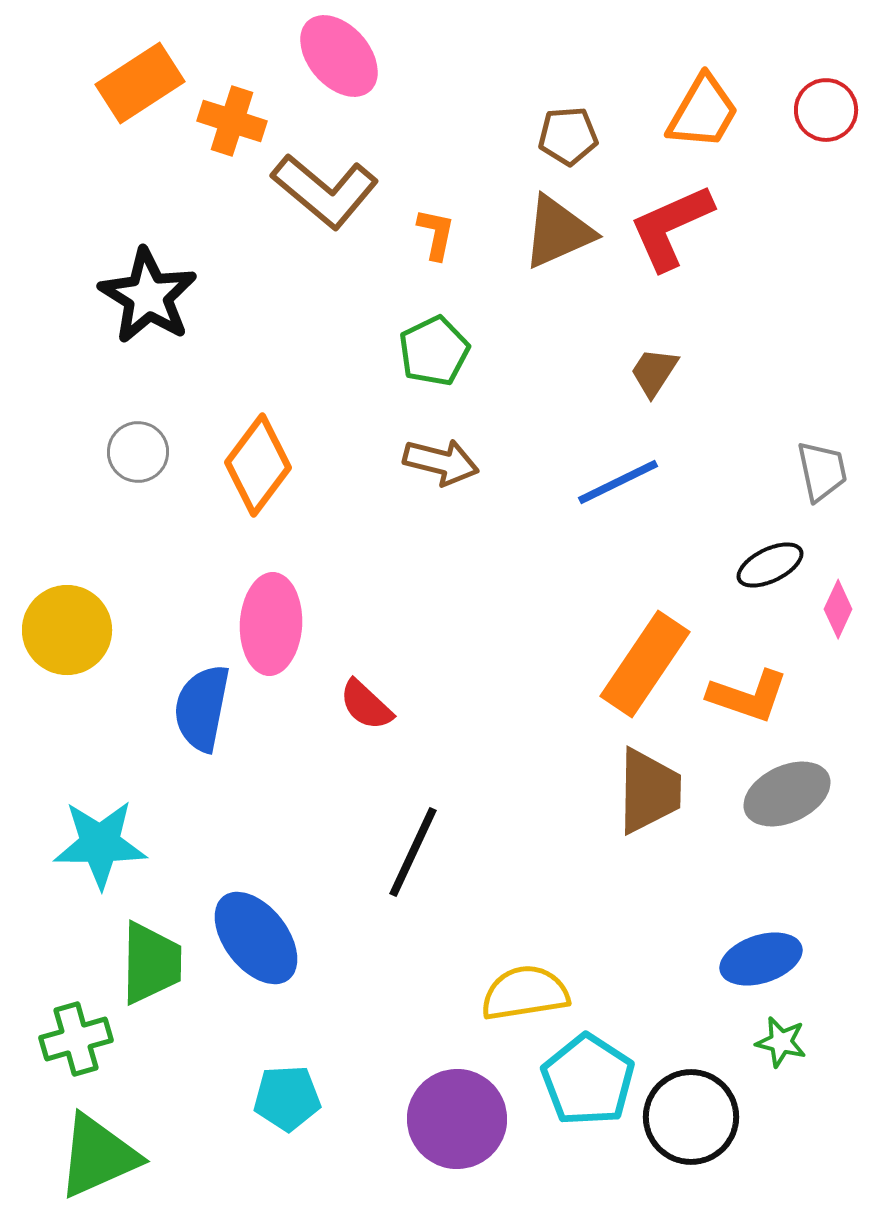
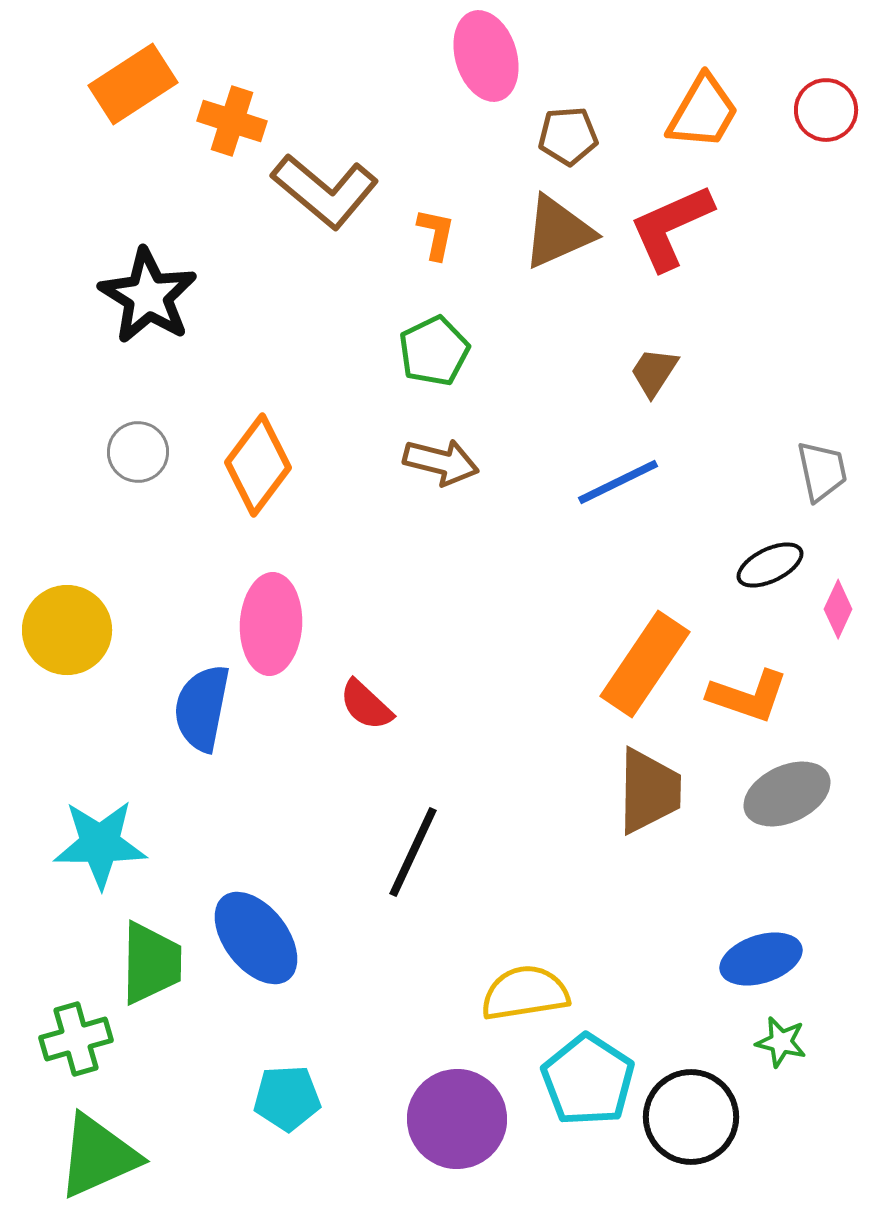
pink ellipse at (339, 56): moved 147 px right; rotated 24 degrees clockwise
orange rectangle at (140, 83): moved 7 px left, 1 px down
